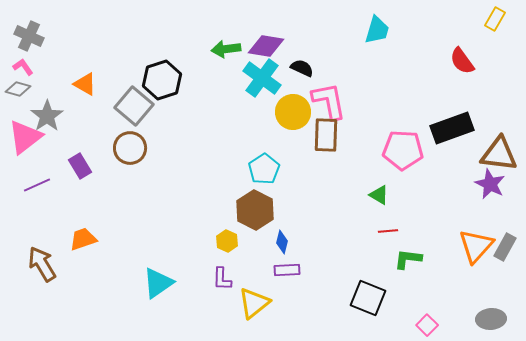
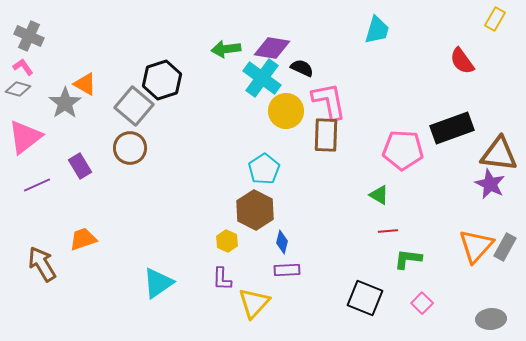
purple diamond at (266, 46): moved 6 px right, 2 px down
yellow circle at (293, 112): moved 7 px left, 1 px up
gray star at (47, 116): moved 18 px right, 13 px up
black square at (368, 298): moved 3 px left
yellow triangle at (254, 303): rotated 8 degrees counterclockwise
pink square at (427, 325): moved 5 px left, 22 px up
